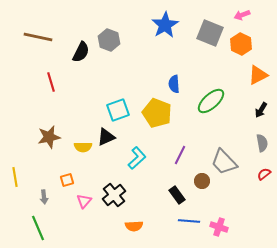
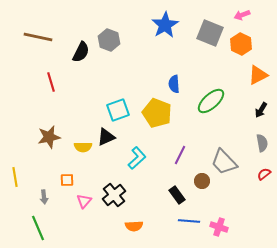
orange square: rotated 16 degrees clockwise
